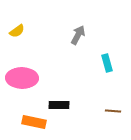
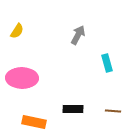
yellow semicircle: rotated 21 degrees counterclockwise
black rectangle: moved 14 px right, 4 px down
